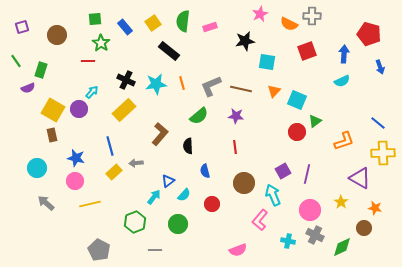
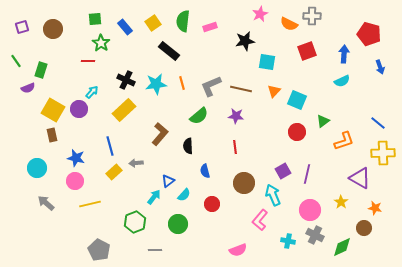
brown circle at (57, 35): moved 4 px left, 6 px up
green triangle at (315, 121): moved 8 px right
